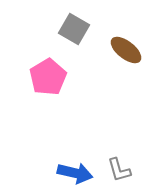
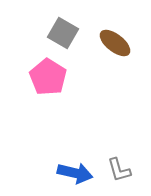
gray square: moved 11 px left, 4 px down
brown ellipse: moved 11 px left, 7 px up
pink pentagon: rotated 9 degrees counterclockwise
